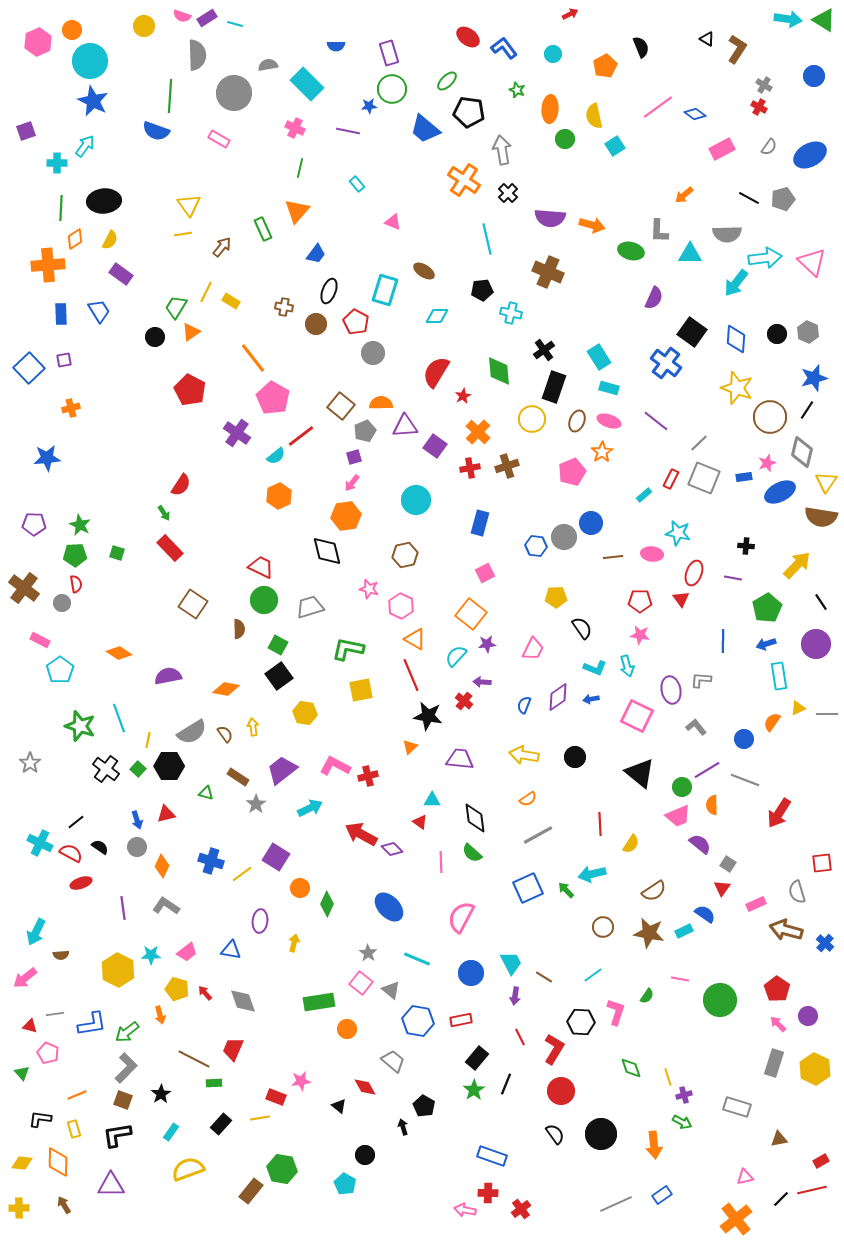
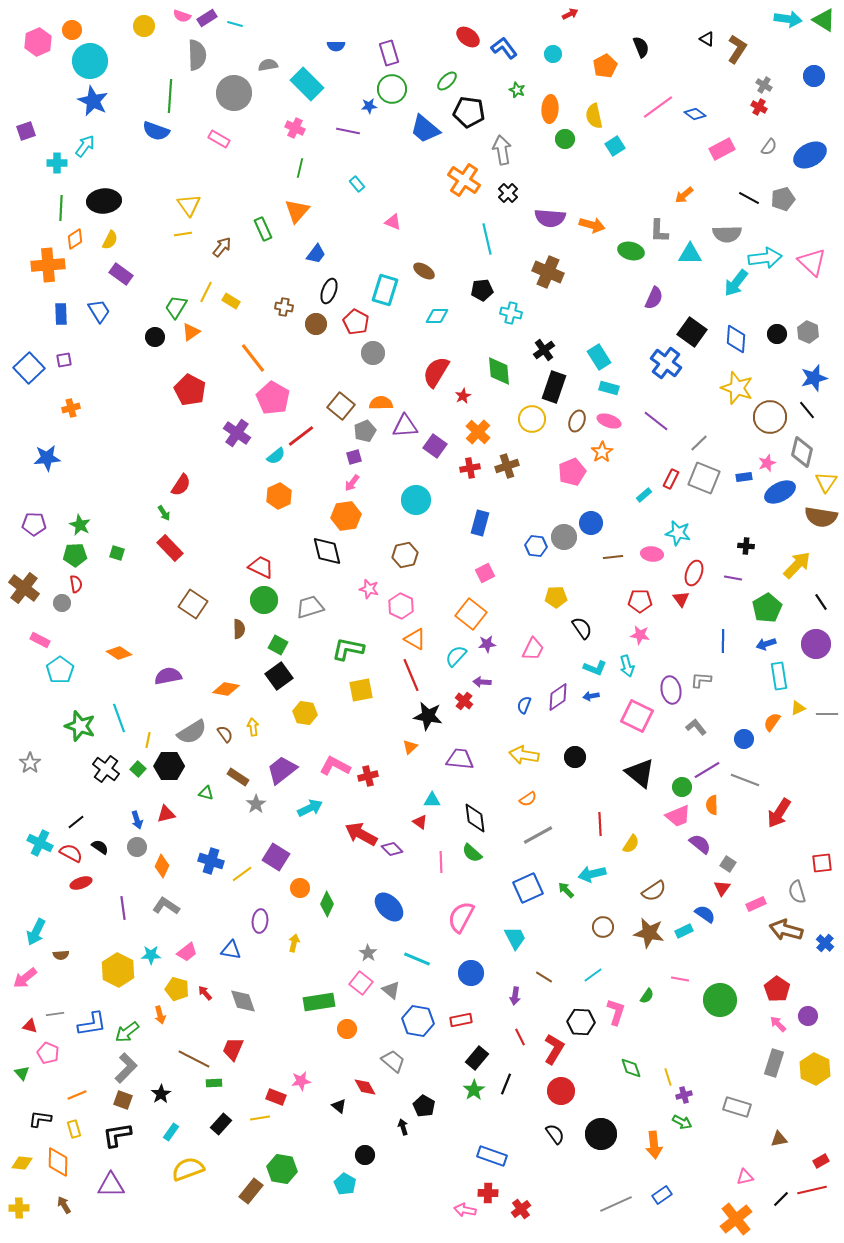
black line at (807, 410): rotated 72 degrees counterclockwise
blue arrow at (591, 699): moved 3 px up
cyan trapezoid at (511, 963): moved 4 px right, 25 px up
